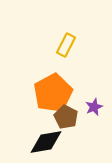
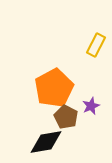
yellow rectangle: moved 30 px right
orange pentagon: moved 1 px right, 5 px up
purple star: moved 3 px left, 1 px up
